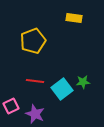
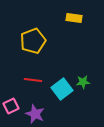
red line: moved 2 px left, 1 px up
